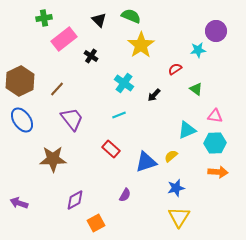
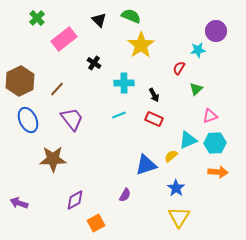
green cross: moved 7 px left; rotated 35 degrees counterclockwise
black cross: moved 3 px right, 7 px down
red semicircle: moved 4 px right, 1 px up; rotated 24 degrees counterclockwise
cyan cross: rotated 36 degrees counterclockwise
green triangle: rotated 40 degrees clockwise
black arrow: rotated 72 degrees counterclockwise
pink triangle: moved 5 px left; rotated 28 degrees counterclockwise
blue ellipse: moved 6 px right; rotated 10 degrees clockwise
cyan triangle: moved 1 px right, 10 px down
red rectangle: moved 43 px right, 30 px up; rotated 18 degrees counterclockwise
blue triangle: moved 3 px down
blue star: rotated 24 degrees counterclockwise
